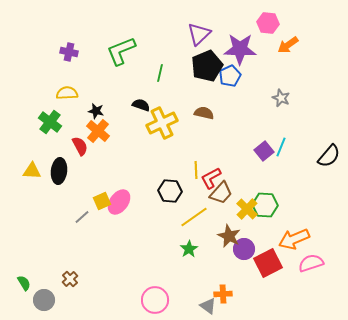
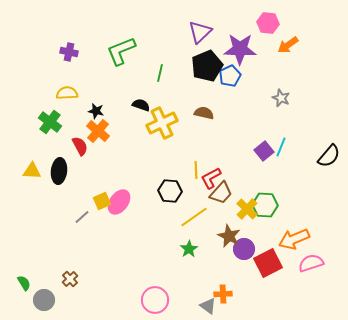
purple triangle at (199, 34): moved 1 px right, 2 px up
